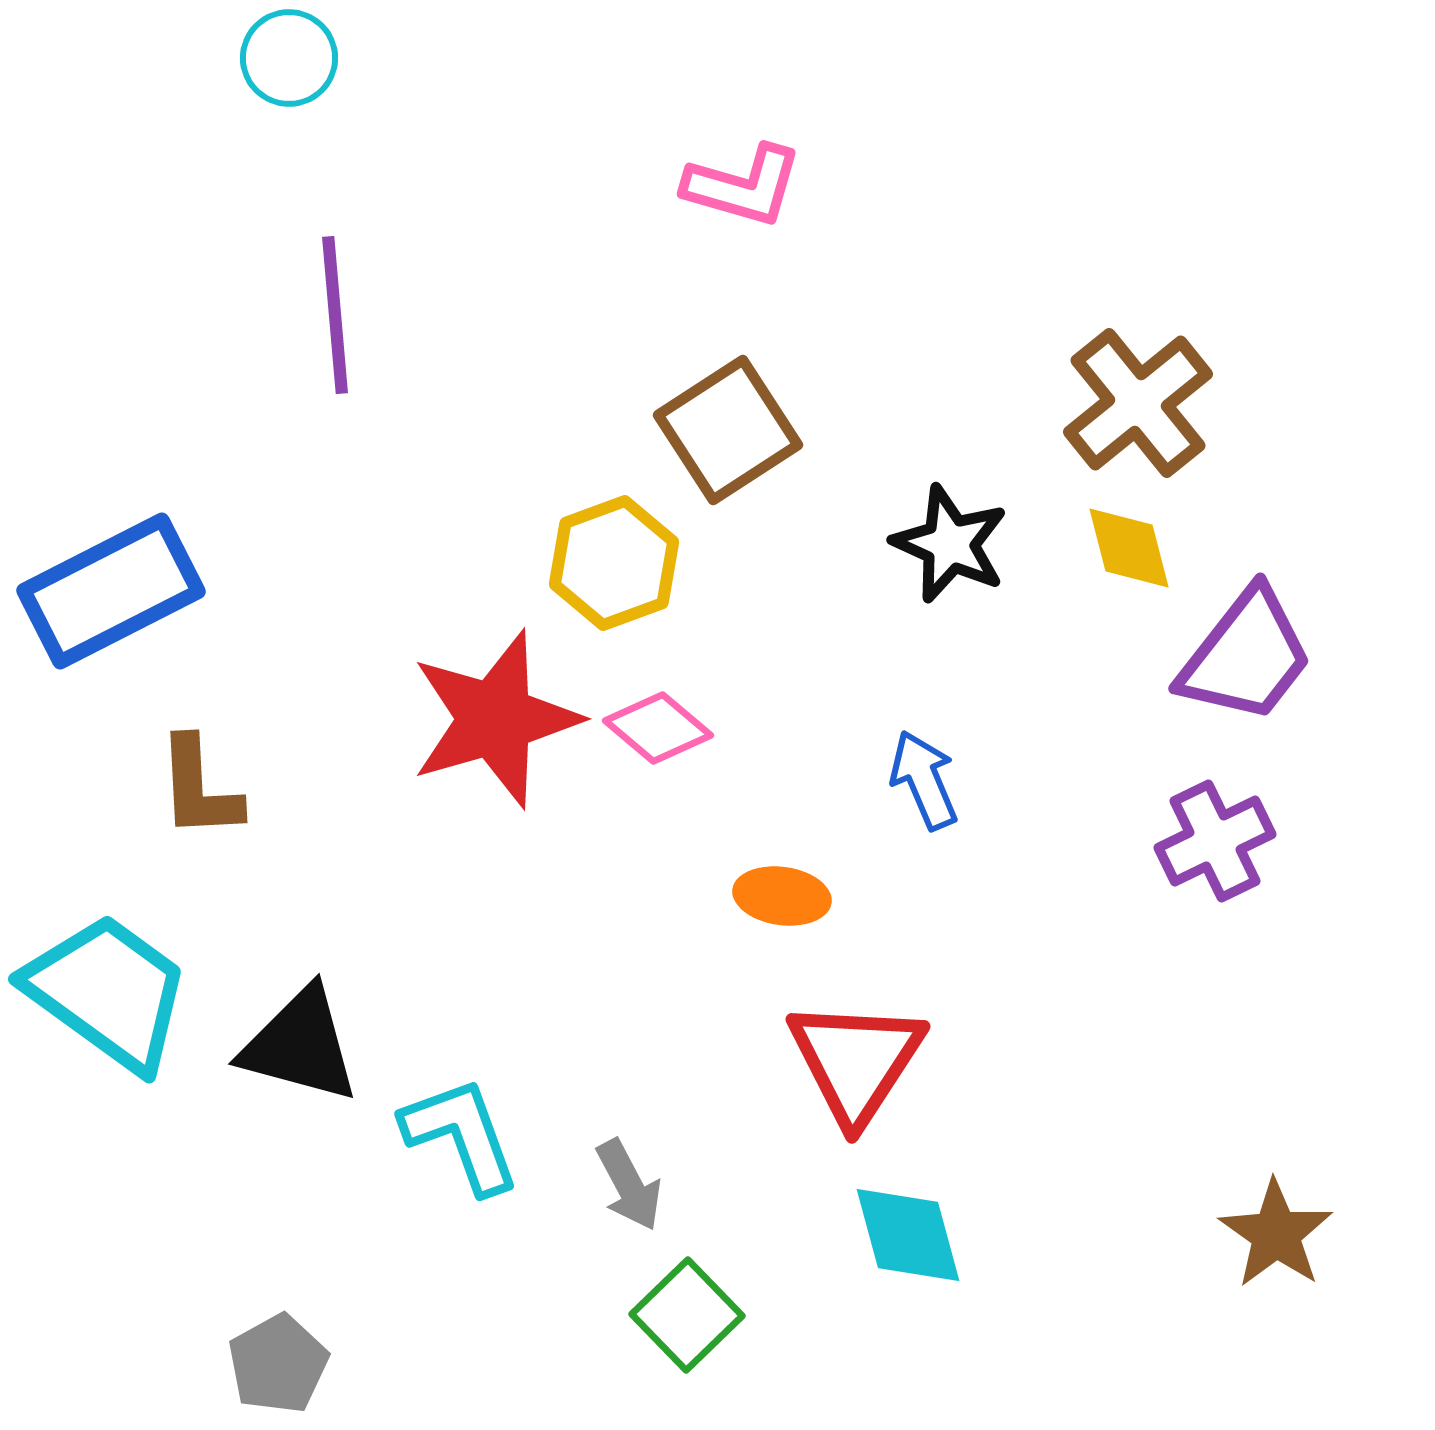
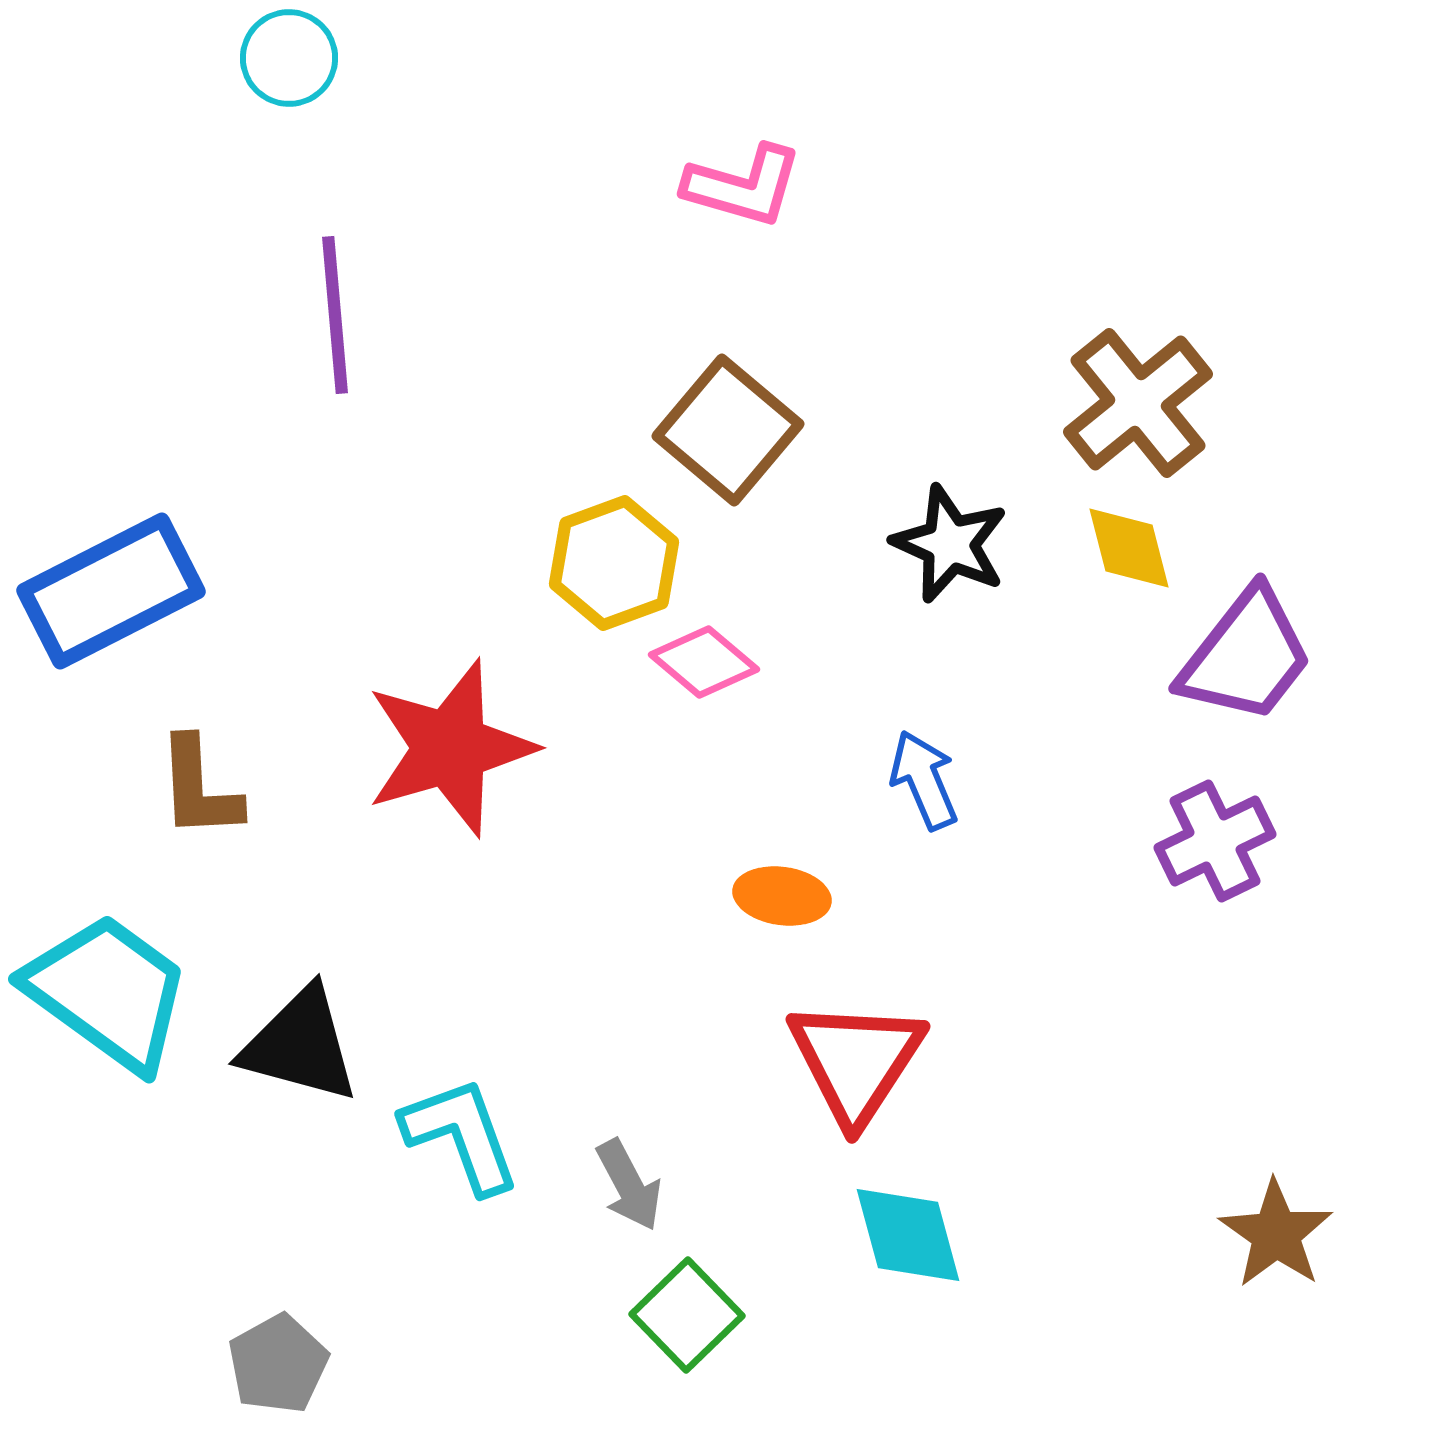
brown square: rotated 17 degrees counterclockwise
red star: moved 45 px left, 29 px down
pink diamond: moved 46 px right, 66 px up
